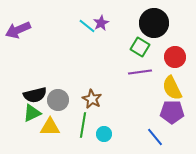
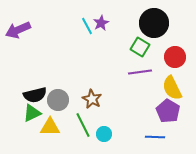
cyan line: rotated 24 degrees clockwise
purple pentagon: moved 4 px left, 1 px up; rotated 30 degrees clockwise
green line: rotated 35 degrees counterclockwise
blue line: rotated 48 degrees counterclockwise
